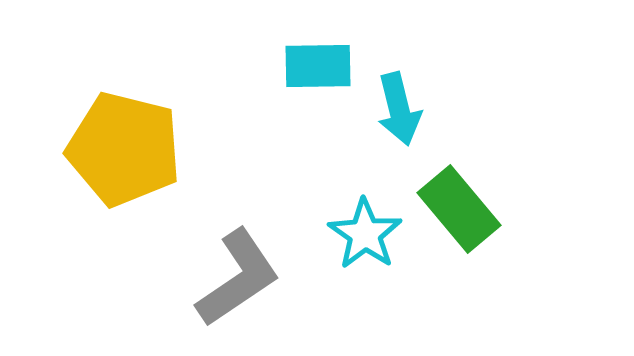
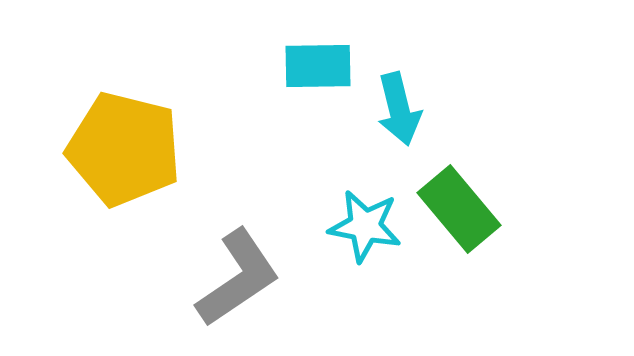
cyan star: moved 8 px up; rotated 24 degrees counterclockwise
